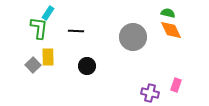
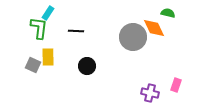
orange diamond: moved 17 px left, 2 px up
gray square: rotated 21 degrees counterclockwise
